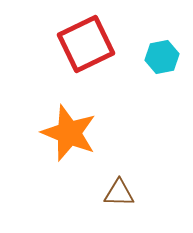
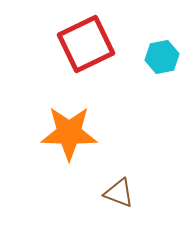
orange star: rotated 20 degrees counterclockwise
brown triangle: rotated 20 degrees clockwise
